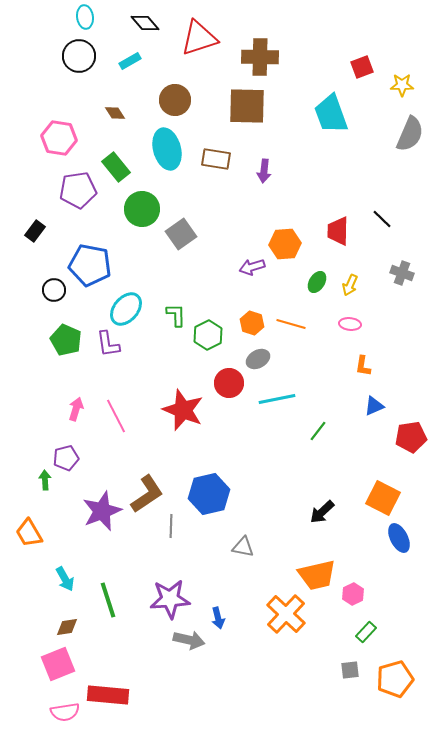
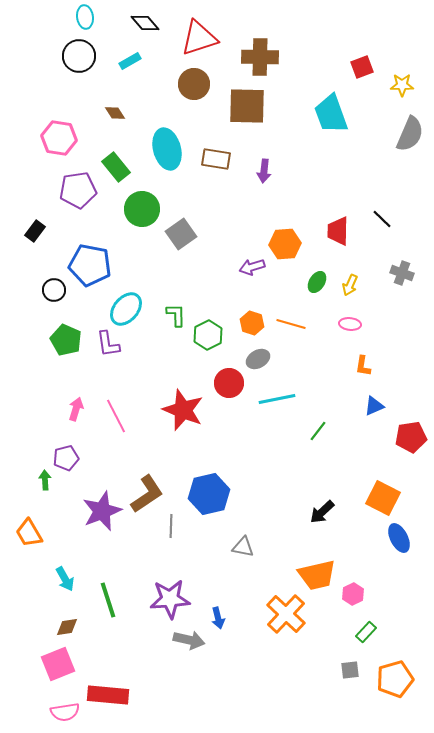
brown circle at (175, 100): moved 19 px right, 16 px up
